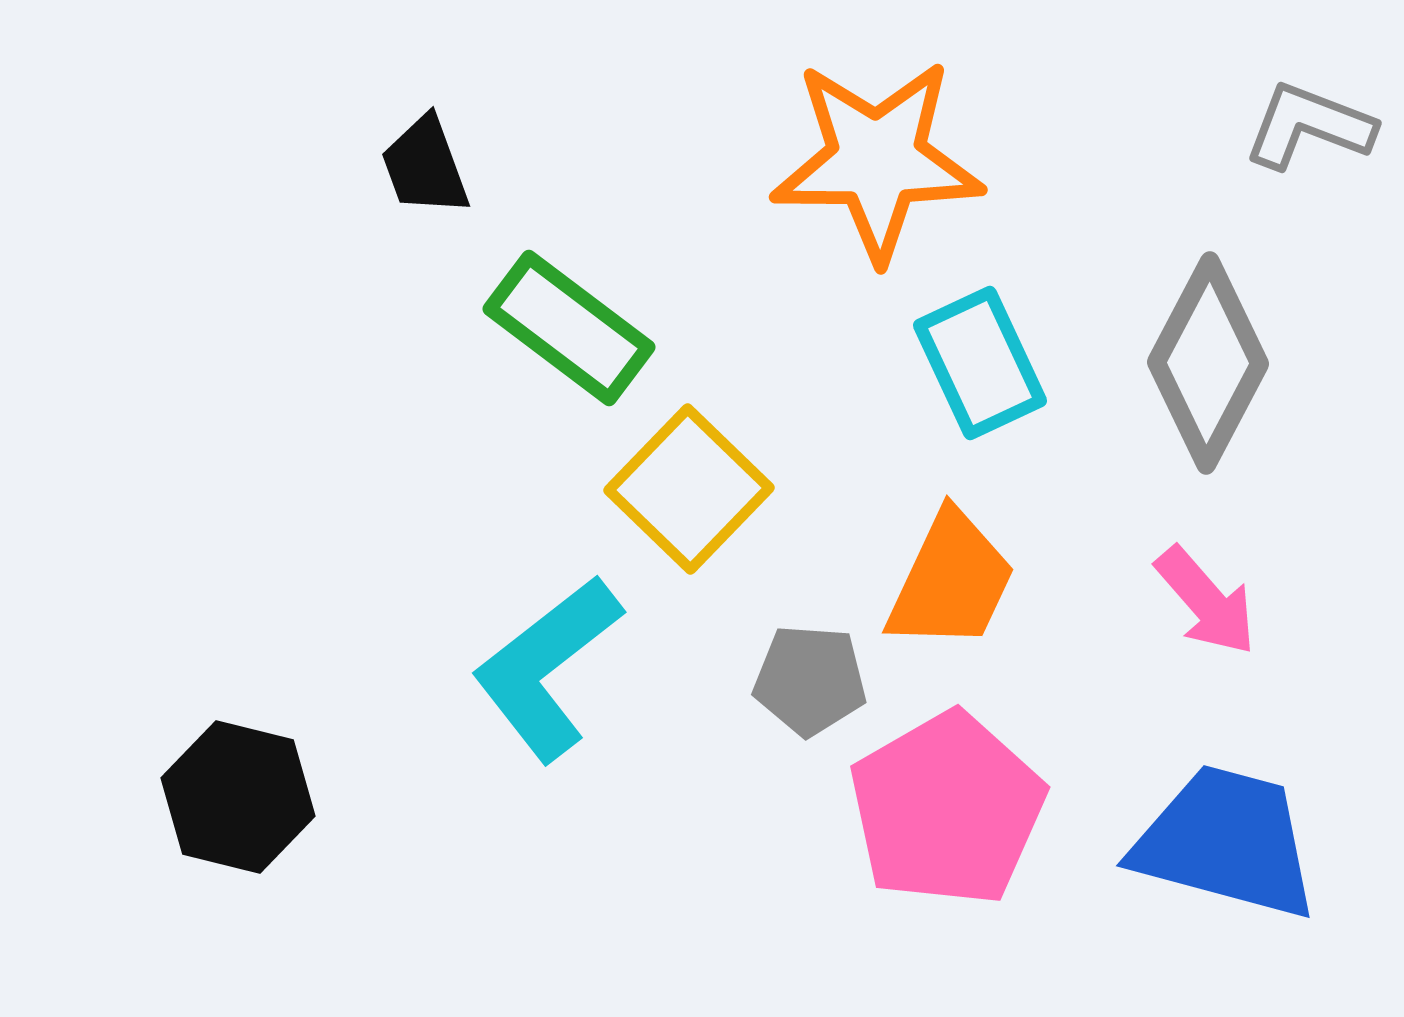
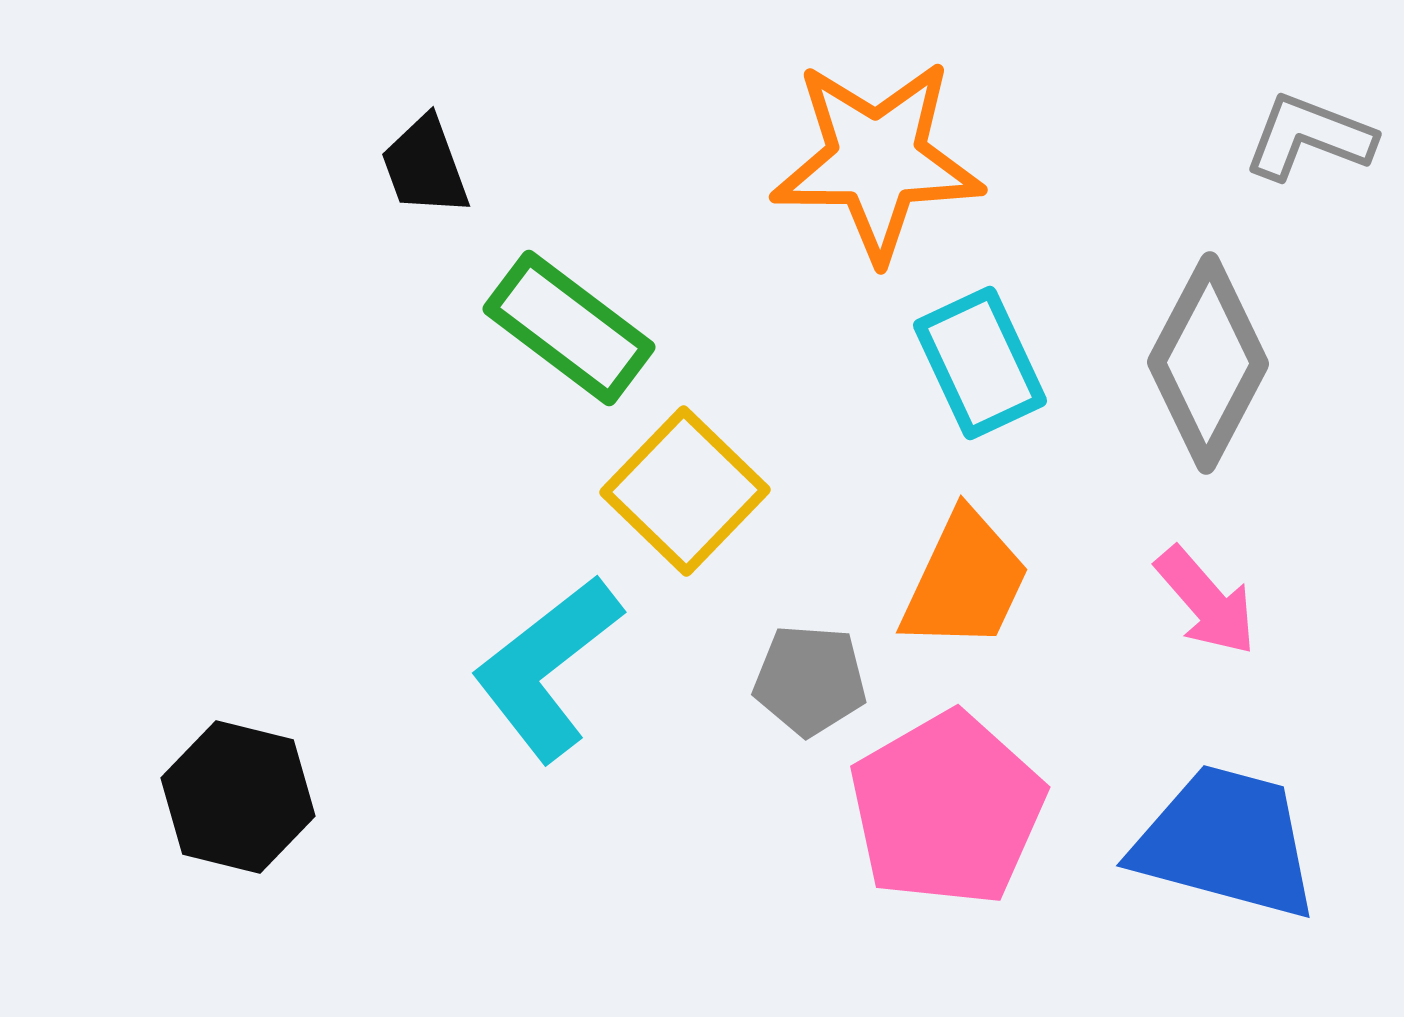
gray L-shape: moved 11 px down
yellow square: moved 4 px left, 2 px down
orange trapezoid: moved 14 px right
